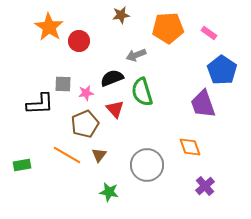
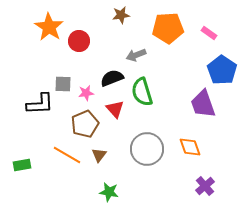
gray circle: moved 16 px up
